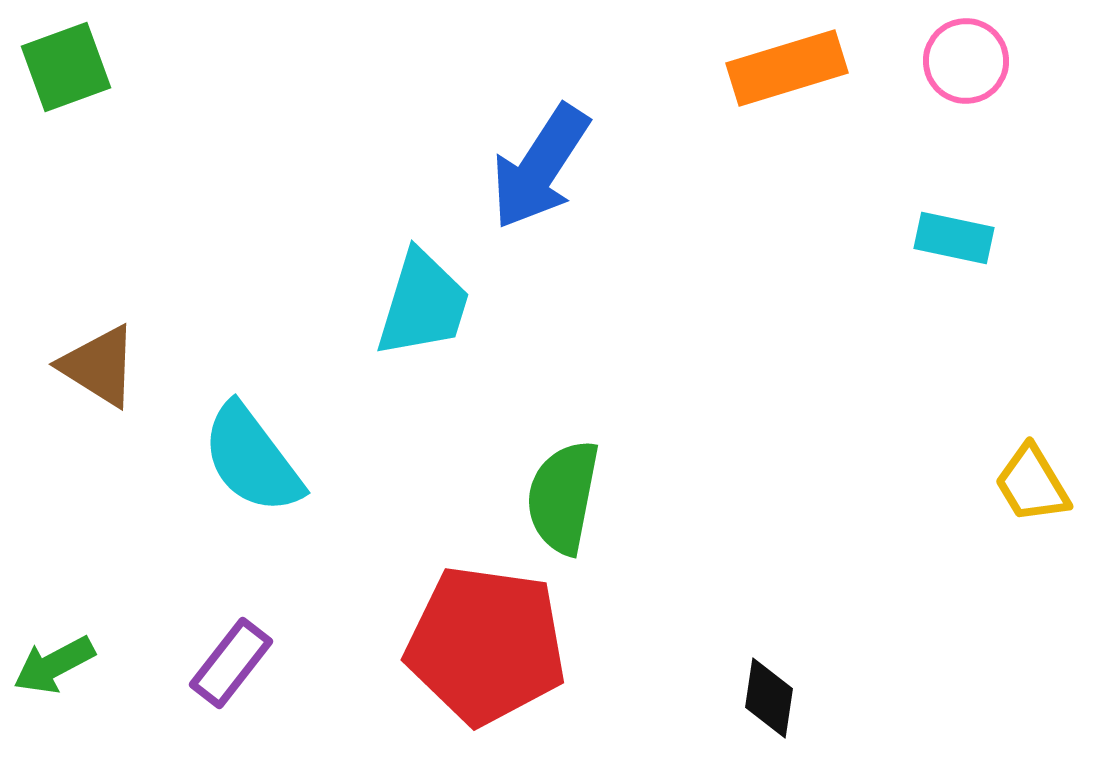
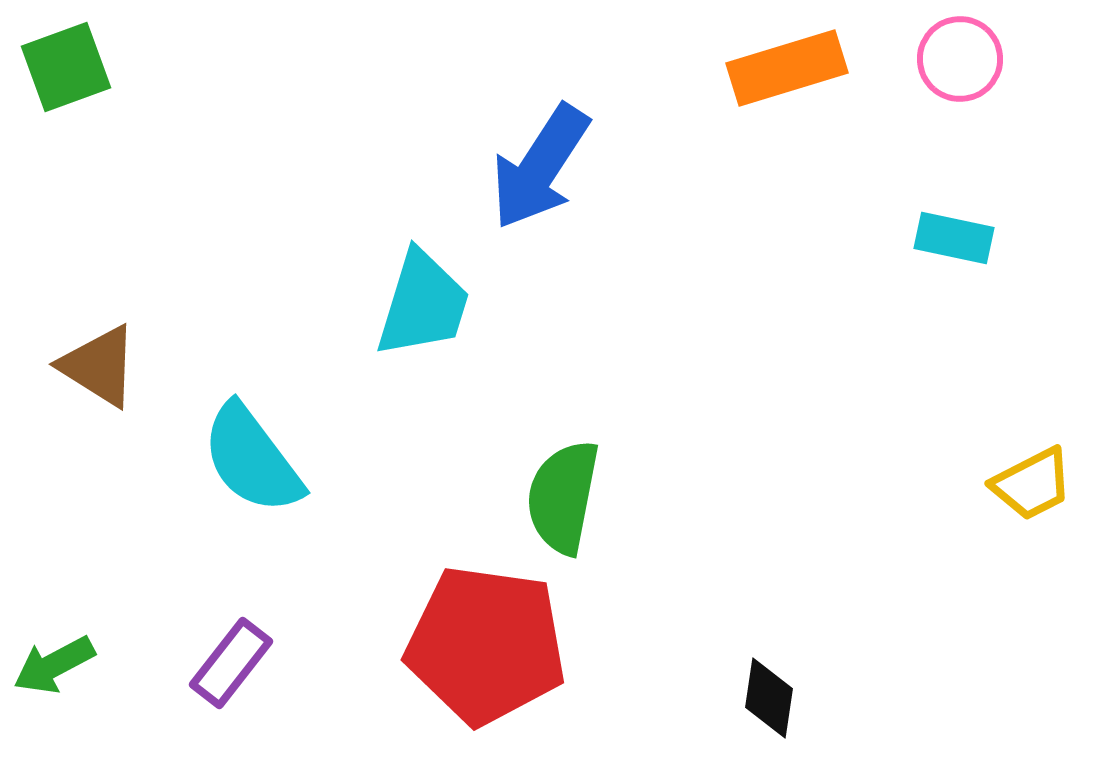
pink circle: moved 6 px left, 2 px up
yellow trapezoid: rotated 86 degrees counterclockwise
